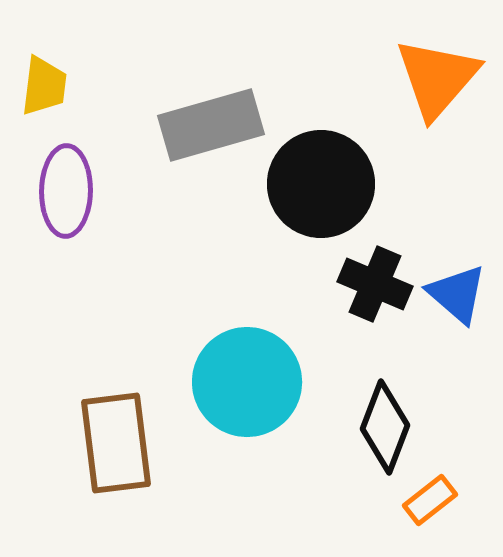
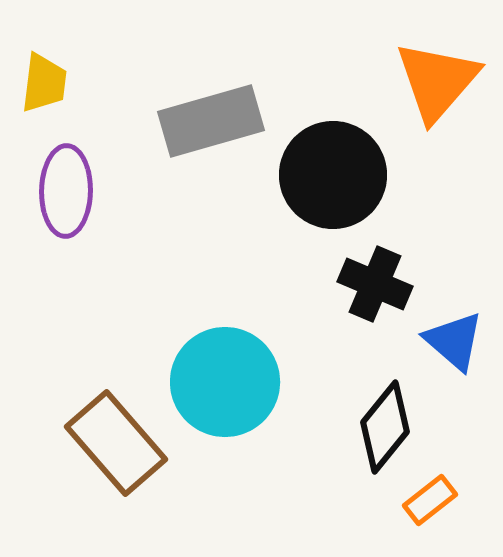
orange triangle: moved 3 px down
yellow trapezoid: moved 3 px up
gray rectangle: moved 4 px up
black circle: moved 12 px right, 9 px up
blue triangle: moved 3 px left, 47 px down
cyan circle: moved 22 px left
black diamond: rotated 18 degrees clockwise
brown rectangle: rotated 34 degrees counterclockwise
